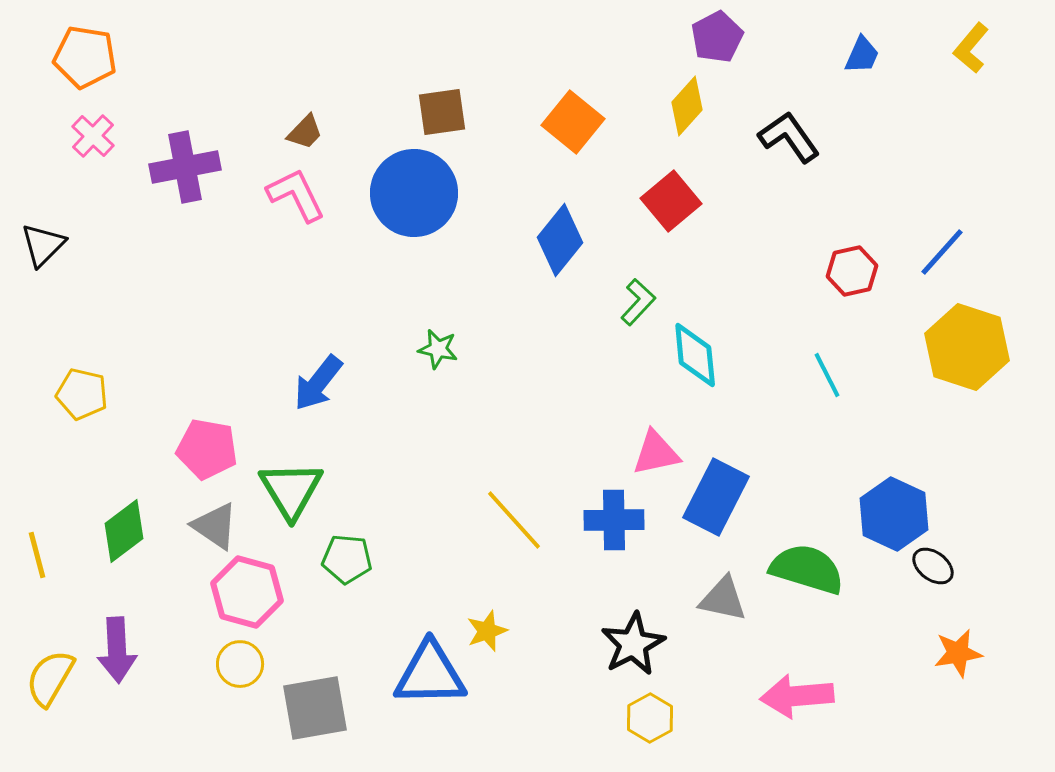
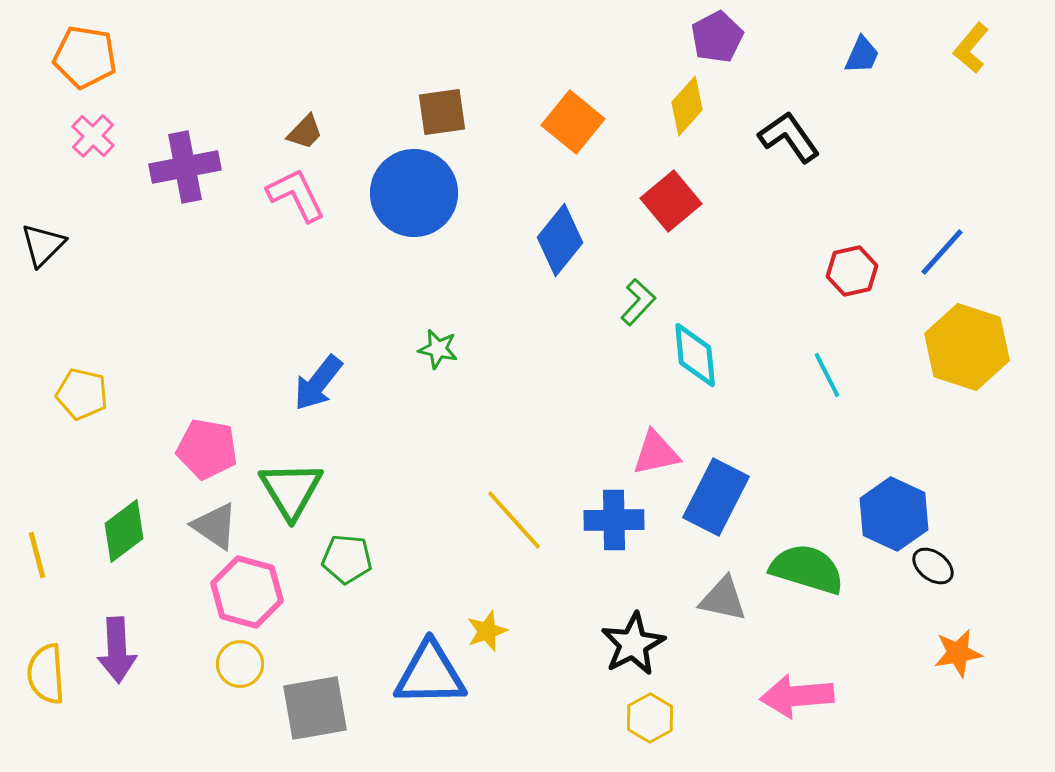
yellow semicircle at (50, 678): moved 4 px left, 4 px up; rotated 34 degrees counterclockwise
